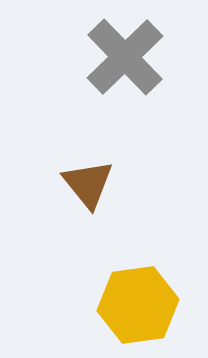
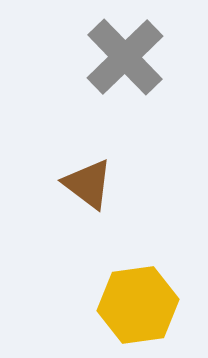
brown triangle: rotated 14 degrees counterclockwise
